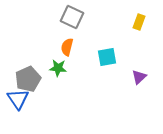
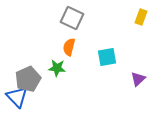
gray square: moved 1 px down
yellow rectangle: moved 2 px right, 5 px up
orange semicircle: moved 2 px right
green star: moved 1 px left
purple triangle: moved 1 px left, 2 px down
blue triangle: moved 1 px left, 2 px up; rotated 10 degrees counterclockwise
